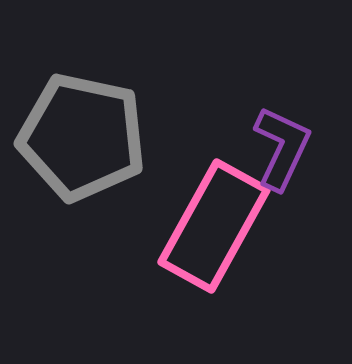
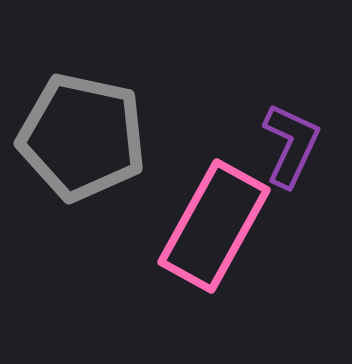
purple L-shape: moved 9 px right, 3 px up
